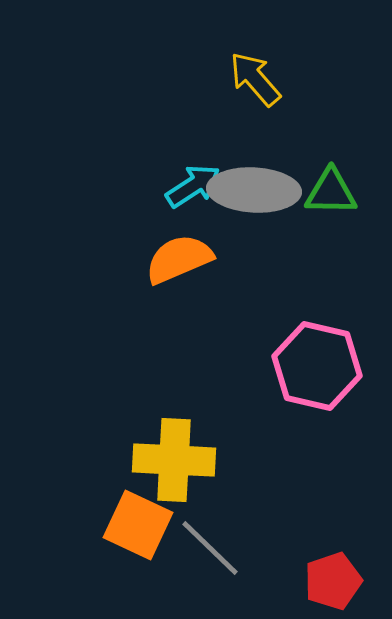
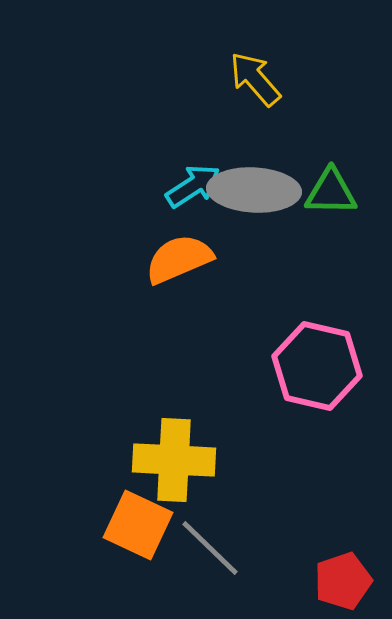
red pentagon: moved 10 px right
